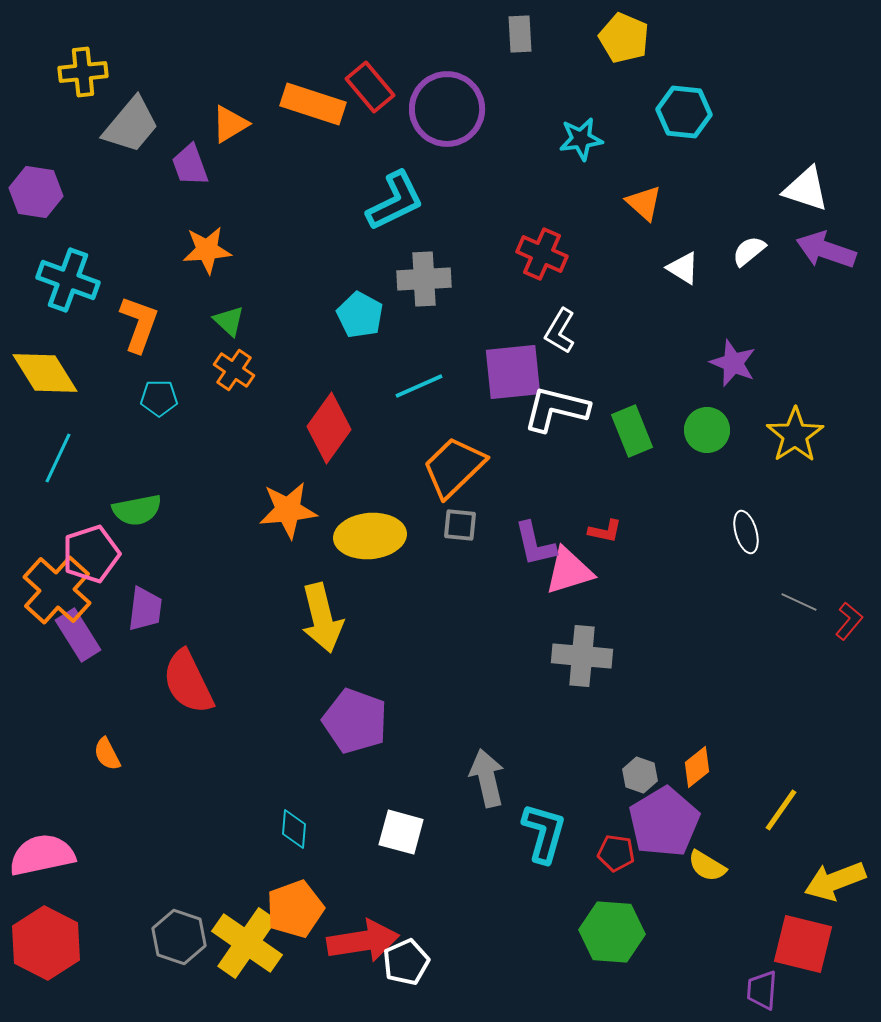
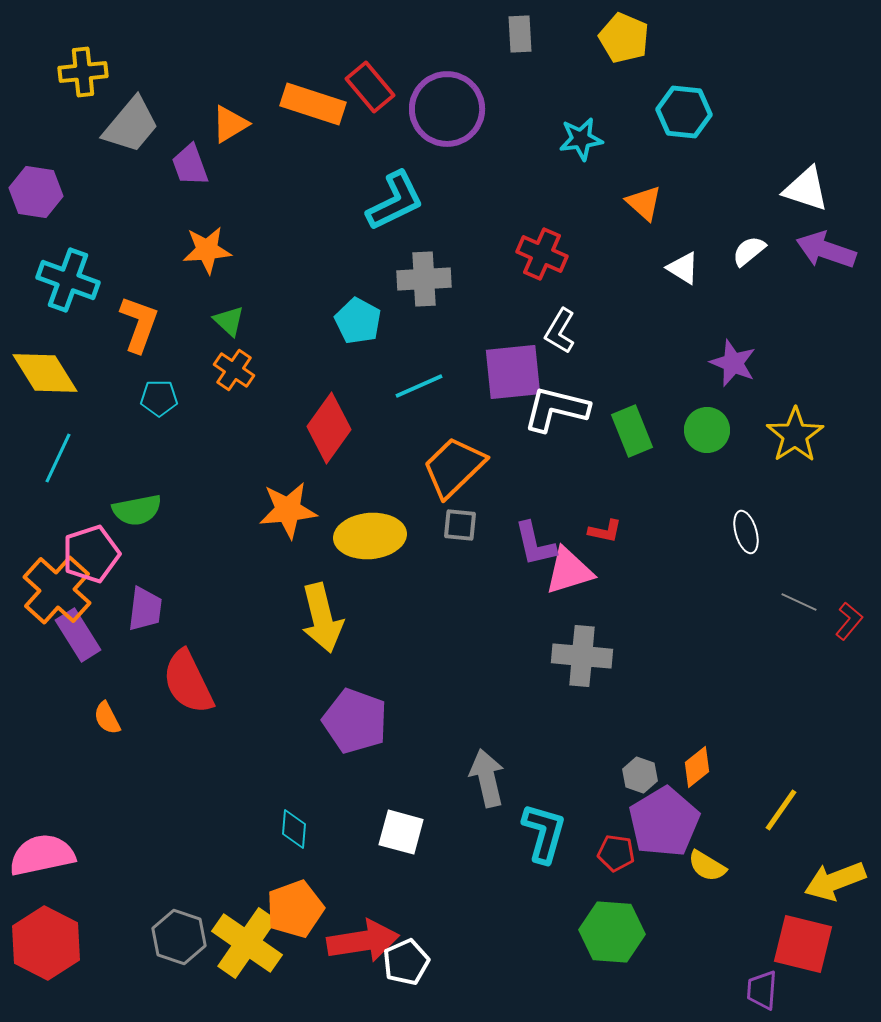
cyan pentagon at (360, 315): moved 2 px left, 6 px down
orange semicircle at (107, 754): moved 36 px up
